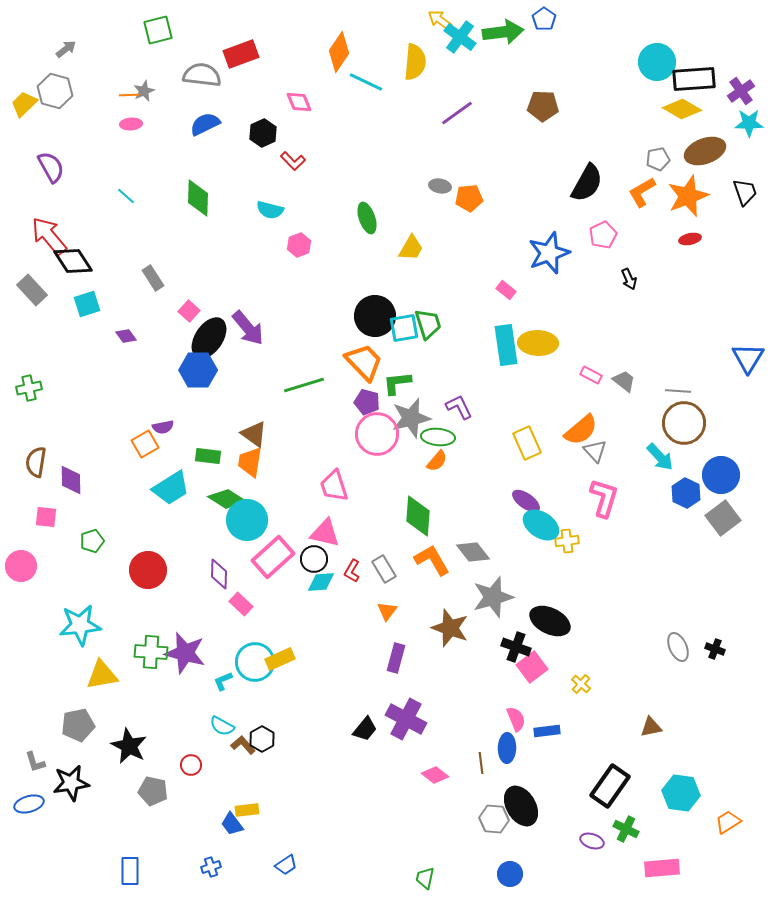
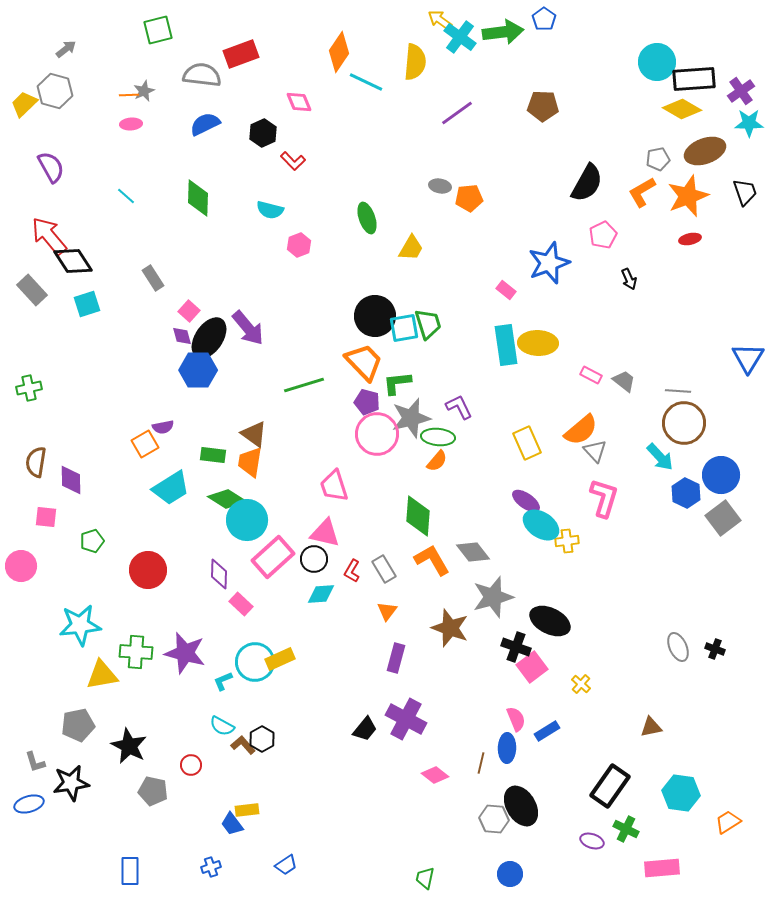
blue star at (549, 253): moved 10 px down
purple diamond at (126, 336): moved 56 px right; rotated 20 degrees clockwise
green rectangle at (208, 456): moved 5 px right, 1 px up
cyan diamond at (321, 582): moved 12 px down
green cross at (151, 652): moved 15 px left
blue rectangle at (547, 731): rotated 25 degrees counterclockwise
brown line at (481, 763): rotated 20 degrees clockwise
